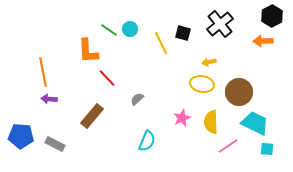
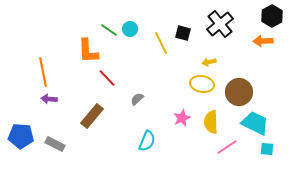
pink line: moved 1 px left, 1 px down
